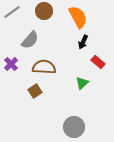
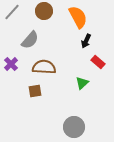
gray line: rotated 12 degrees counterclockwise
black arrow: moved 3 px right, 1 px up
brown square: rotated 24 degrees clockwise
